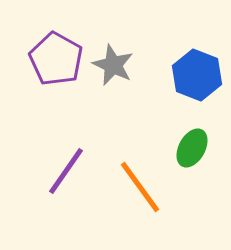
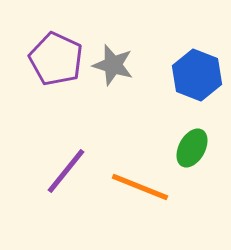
purple pentagon: rotated 4 degrees counterclockwise
gray star: rotated 9 degrees counterclockwise
purple line: rotated 4 degrees clockwise
orange line: rotated 32 degrees counterclockwise
